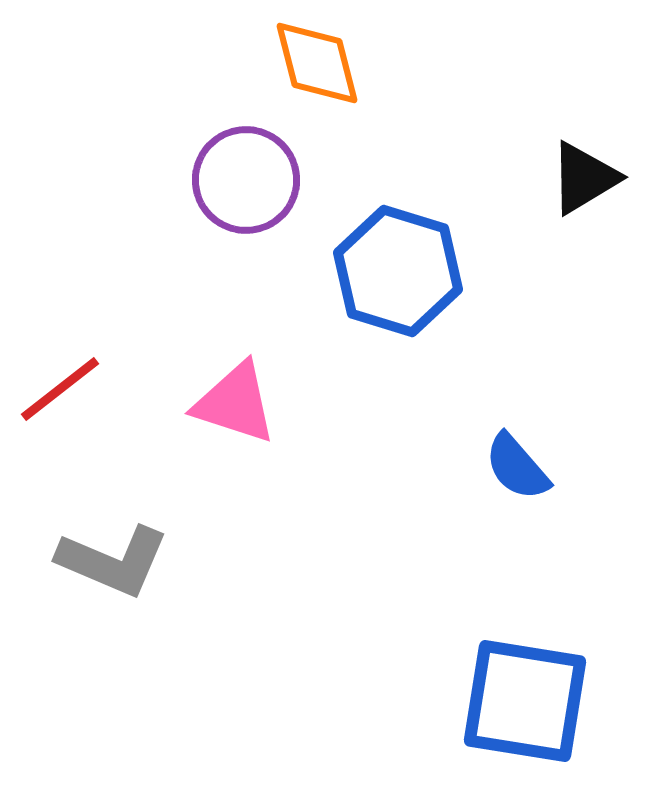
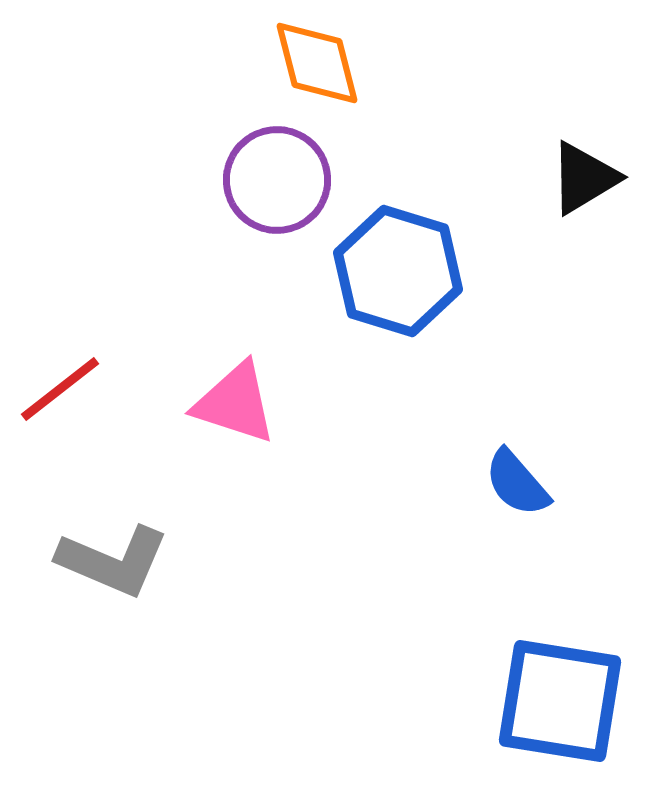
purple circle: moved 31 px right
blue semicircle: moved 16 px down
blue square: moved 35 px right
